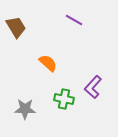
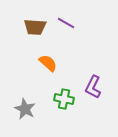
purple line: moved 8 px left, 3 px down
brown trapezoid: moved 19 px right; rotated 125 degrees clockwise
purple L-shape: rotated 15 degrees counterclockwise
gray star: rotated 25 degrees clockwise
